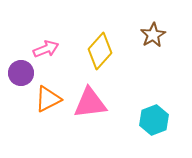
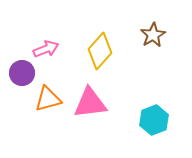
purple circle: moved 1 px right
orange triangle: rotated 12 degrees clockwise
